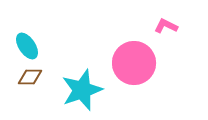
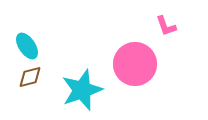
pink L-shape: rotated 135 degrees counterclockwise
pink circle: moved 1 px right, 1 px down
brown diamond: rotated 15 degrees counterclockwise
